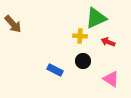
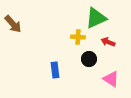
yellow cross: moved 2 px left, 1 px down
black circle: moved 6 px right, 2 px up
blue rectangle: rotated 56 degrees clockwise
